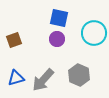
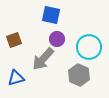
blue square: moved 8 px left, 3 px up
cyan circle: moved 5 px left, 14 px down
gray arrow: moved 21 px up
